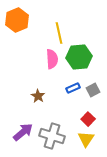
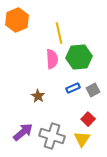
yellow triangle: moved 4 px left
